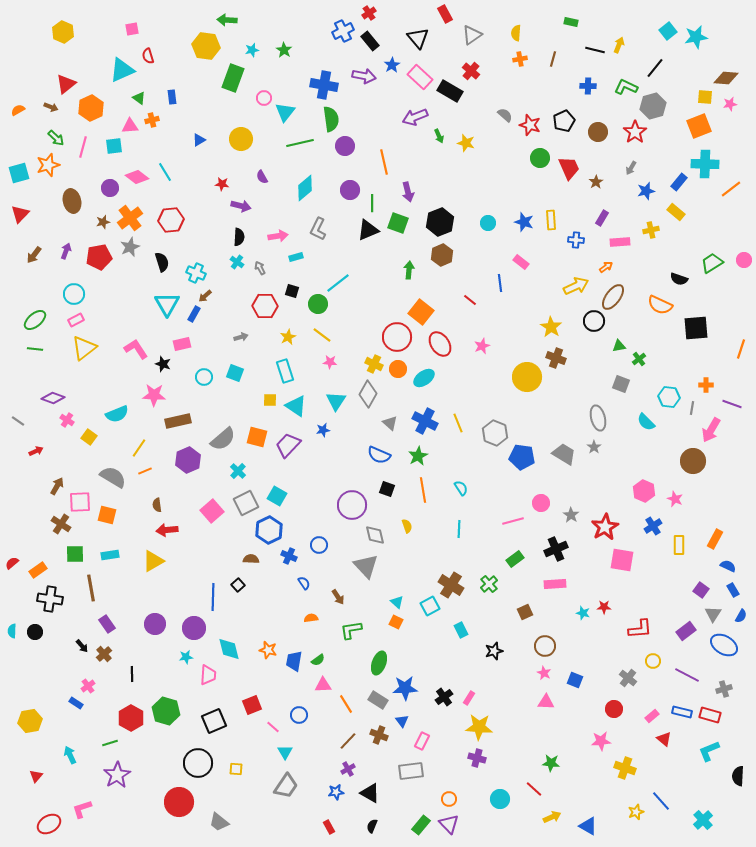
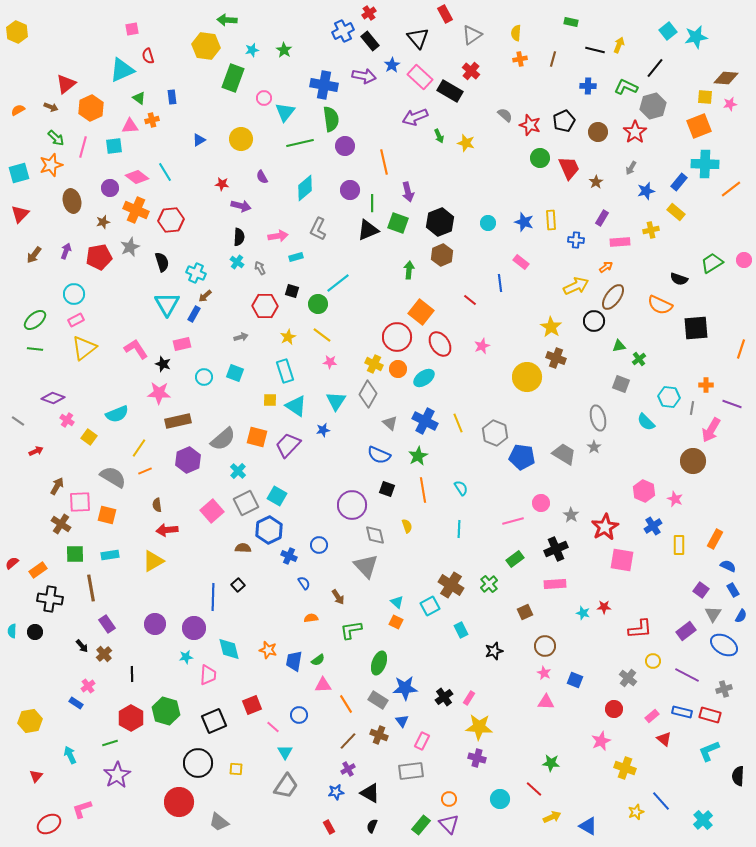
yellow hexagon at (63, 32): moved 46 px left
orange star at (48, 165): moved 3 px right
orange cross at (130, 218): moved 6 px right, 8 px up; rotated 30 degrees counterclockwise
pink star at (154, 395): moved 5 px right, 2 px up
brown semicircle at (251, 559): moved 8 px left, 11 px up
pink star at (601, 741): rotated 18 degrees counterclockwise
